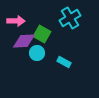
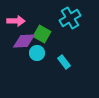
cyan rectangle: rotated 24 degrees clockwise
